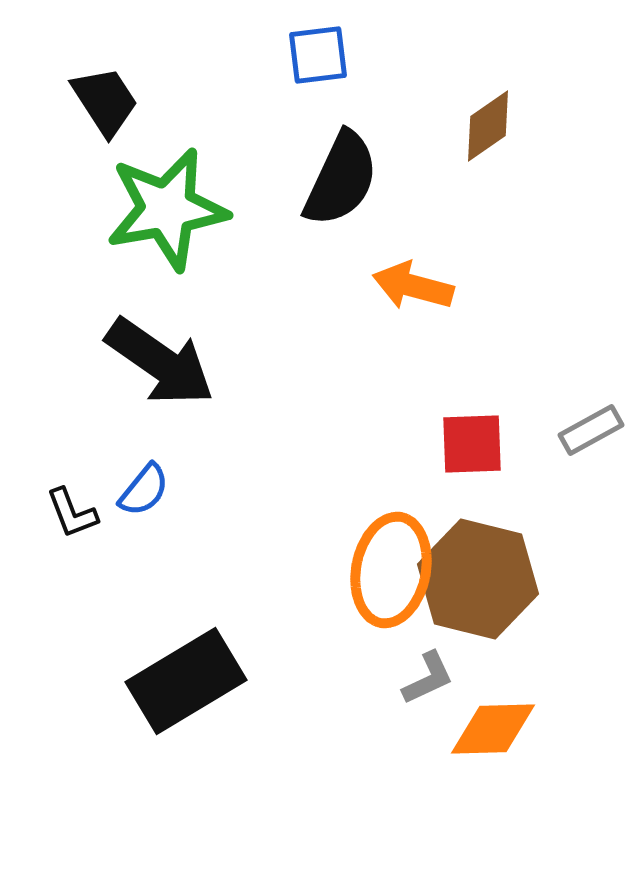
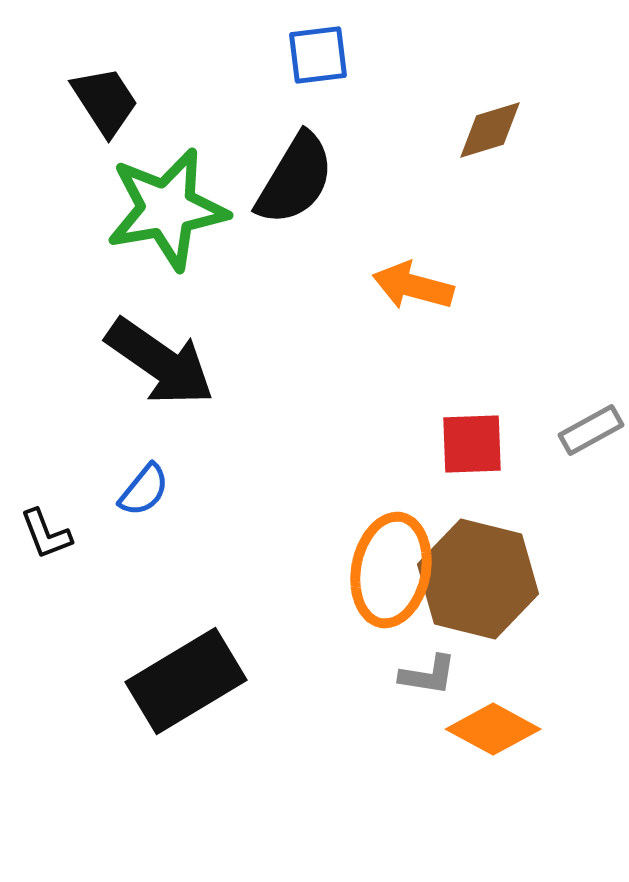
brown diamond: moved 2 px right, 4 px down; rotated 18 degrees clockwise
black semicircle: moved 46 px left; rotated 6 degrees clockwise
black L-shape: moved 26 px left, 21 px down
gray L-shape: moved 3 px up; rotated 34 degrees clockwise
orange diamond: rotated 30 degrees clockwise
